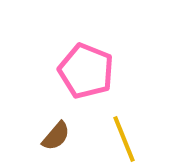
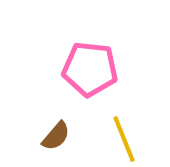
pink pentagon: moved 4 px right, 2 px up; rotated 16 degrees counterclockwise
